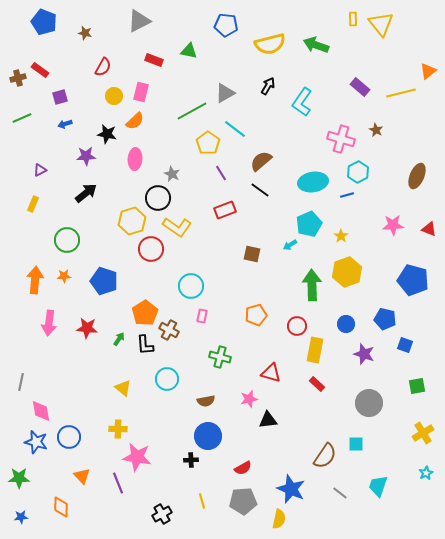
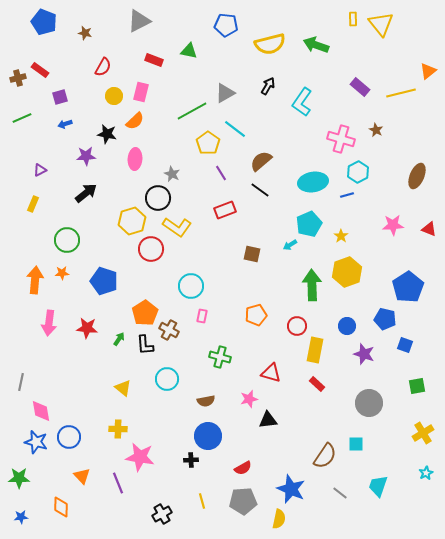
orange star at (64, 276): moved 2 px left, 3 px up
blue pentagon at (413, 280): moved 5 px left, 7 px down; rotated 24 degrees clockwise
blue circle at (346, 324): moved 1 px right, 2 px down
pink star at (137, 457): moved 3 px right
